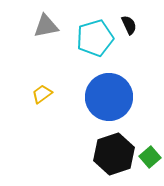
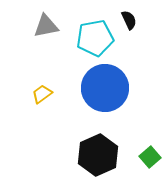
black semicircle: moved 5 px up
cyan pentagon: rotated 6 degrees clockwise
blue circle: moved 4 px left, 9 px up
black hexagon: moved 16 px left, 1 px down; rotated 6 degrees counterclockwise
